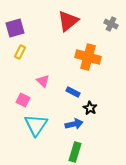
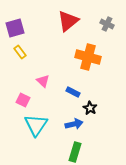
gray cross: moved 4 px left
yellow rectangle: rotated 64 degrees counterclockwise
